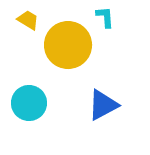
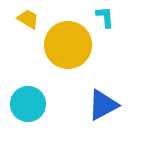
yellow trapezoid: moved 1 px up
cyan circle: moved 1 px left, 1 px down
